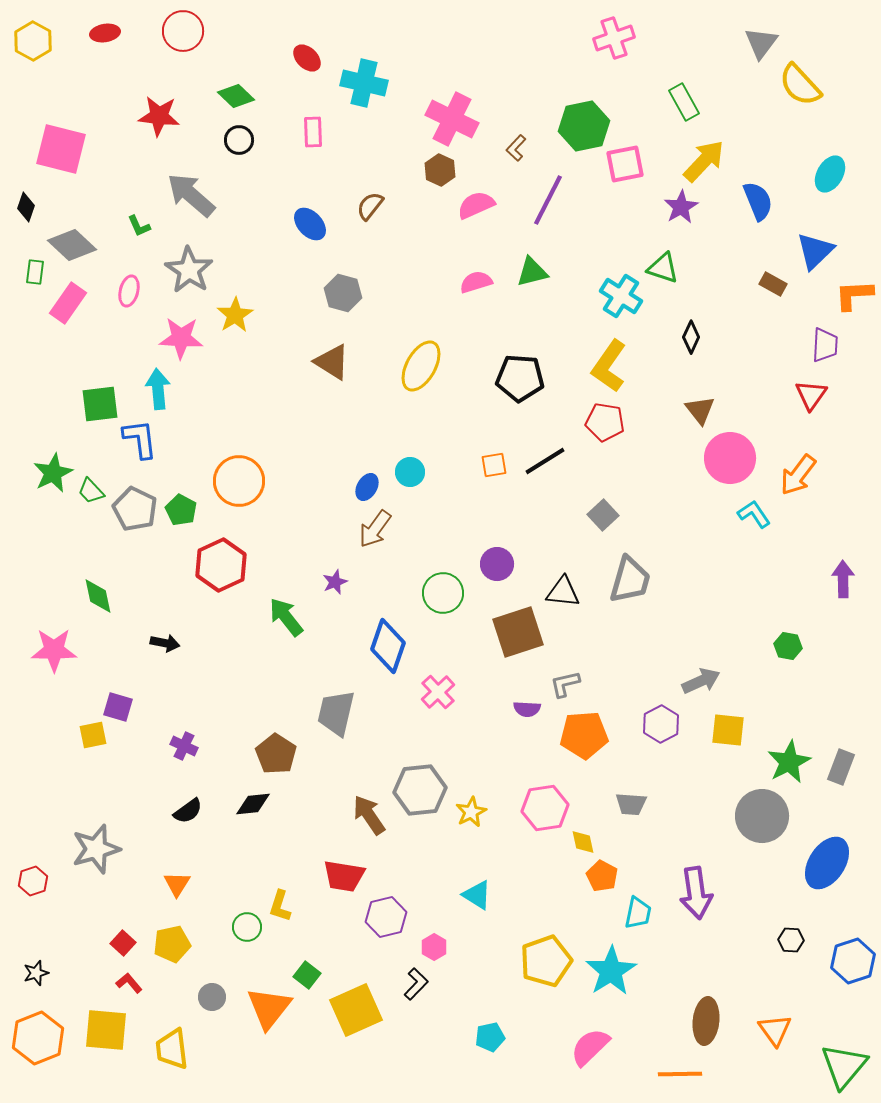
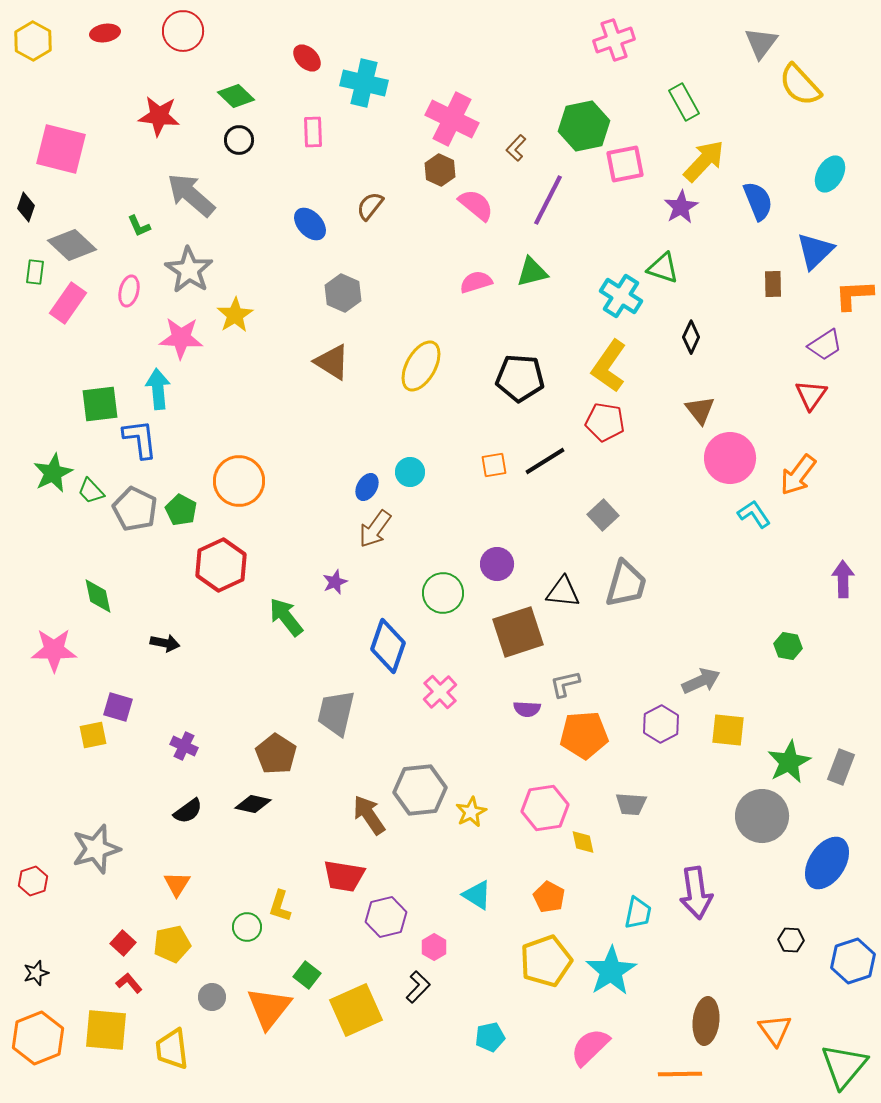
pink cross at (614, 38): moved 2 px down
pink semicircle at (476, 205): rotated 63 degrees clockwise
brown rectangle at (773, 284): rotated 60 degrees clockwise
gray hexagon at (343, 293): rotated 9 degrees clockwise
purple trapezoid at (825, 345): rotated 54 degrees clockwise
gray trapezoid at (630, 580): moved 4 px left, 4 px down
pink cross at (438, 692): moved 2 px right
black diamond at (253, 804): rotated 18 degrees clockwise
orange pentagon at (602, 876): moved 53 px left, 21 px down
black L-shape at (416, 984): moved 2 px right, 3 px down
